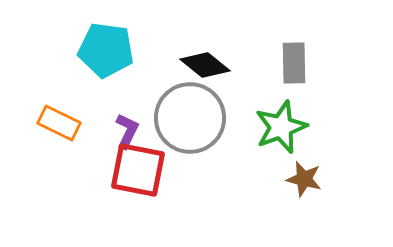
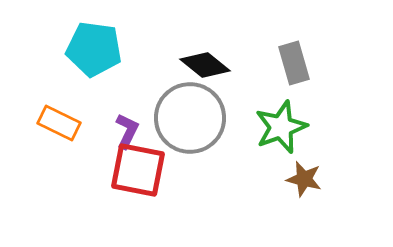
cyan pentagon: moved 12 px left, 1 px up
gray rectangle: rotated 15 degrees counterclockwise
